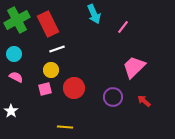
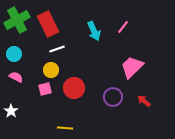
cyan arrow: moved 17 px down
pink trapezoid: moved 2 px left
yellow line: moved 1 px down
